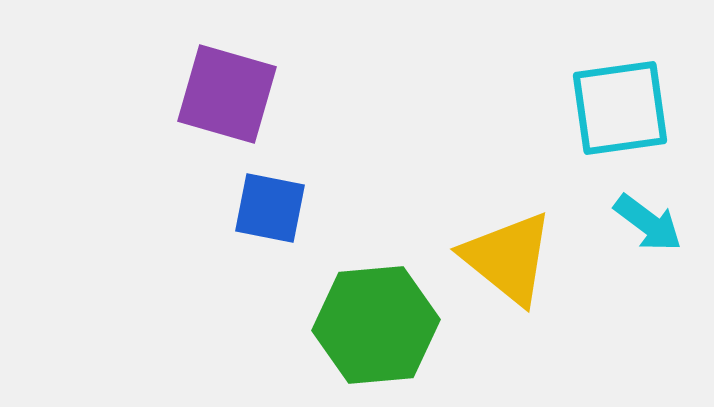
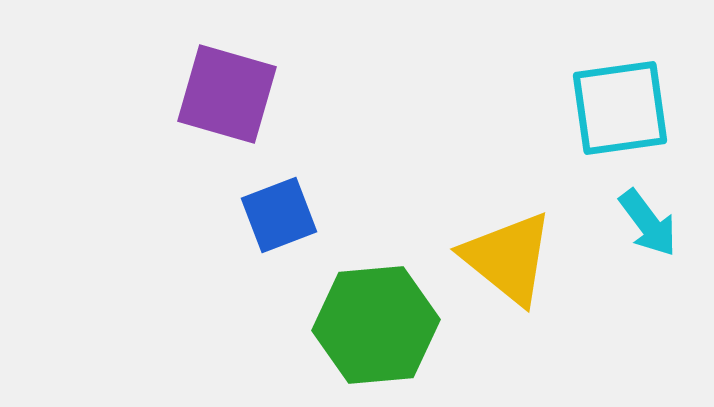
blue square: moved 9 px right, 7 px down; rotated 32 degrees counterclockwise
cyan arrow: rotated 16 degrees clockwise
